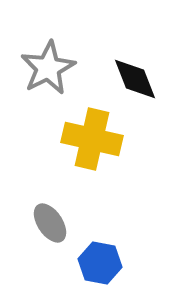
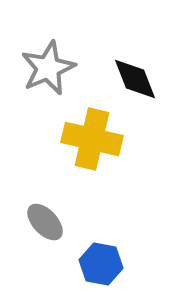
gray star: rotated 4 degrees clockwise
gray ellipse: moved 5 px left, 1 px up; rotated 9 degrees counterclockwise
blue hexagon: moved 1 px right, 1 px down
